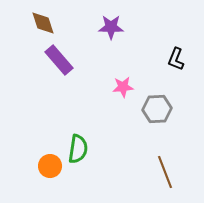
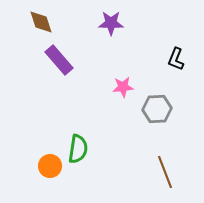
brown diamond: moved 2 px left, 1 px up
purple star: moved 4 px up
